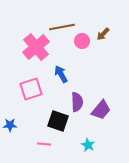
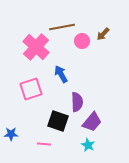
pink cross: rotated 8 degrees counterclockwise
purple trapezoid: moved 9 px left, 12 px down
blue star: moved 1 px right, 9 px down
